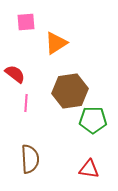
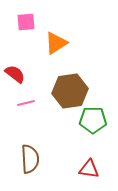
pink line: rotated 72 degrees clockwise
